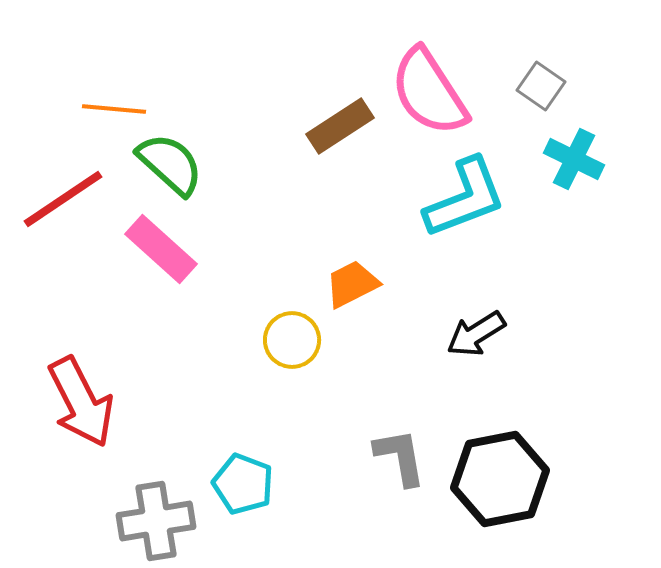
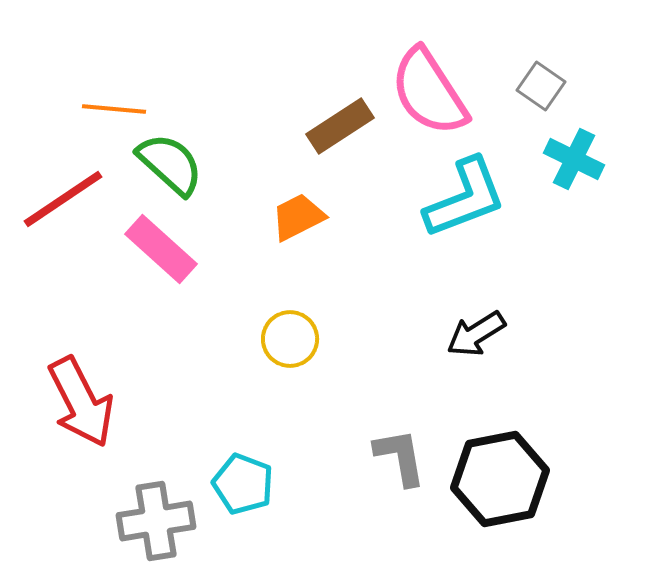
orange trapezoid: moved 54 px left, 67 px up
yellow circle: moved 2 px left, 1 px up
